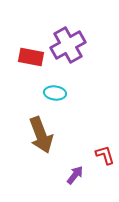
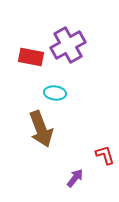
brown arrow: moved 6 px up
purple arrow: moved 3 px down
